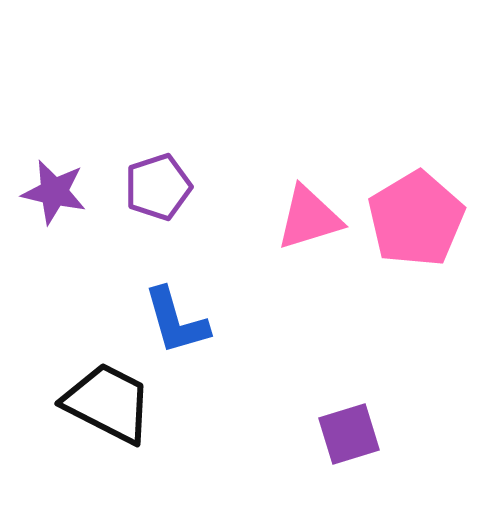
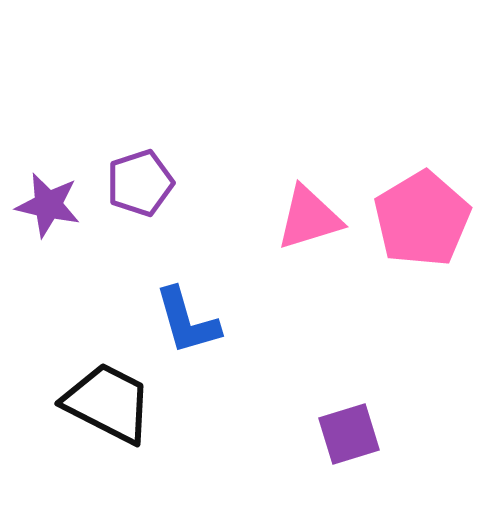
purple pentagon: moved 18 px left, 4 px up
purple star: moved 6 px left, 13 px down
pink pentagon: moved 6 px right
blue L-shape: moved 11 px right
